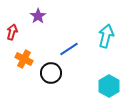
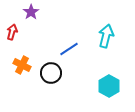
purple star: moved 7 px left, 4 px up
orange cross: moved 2 px left, 6 px down
